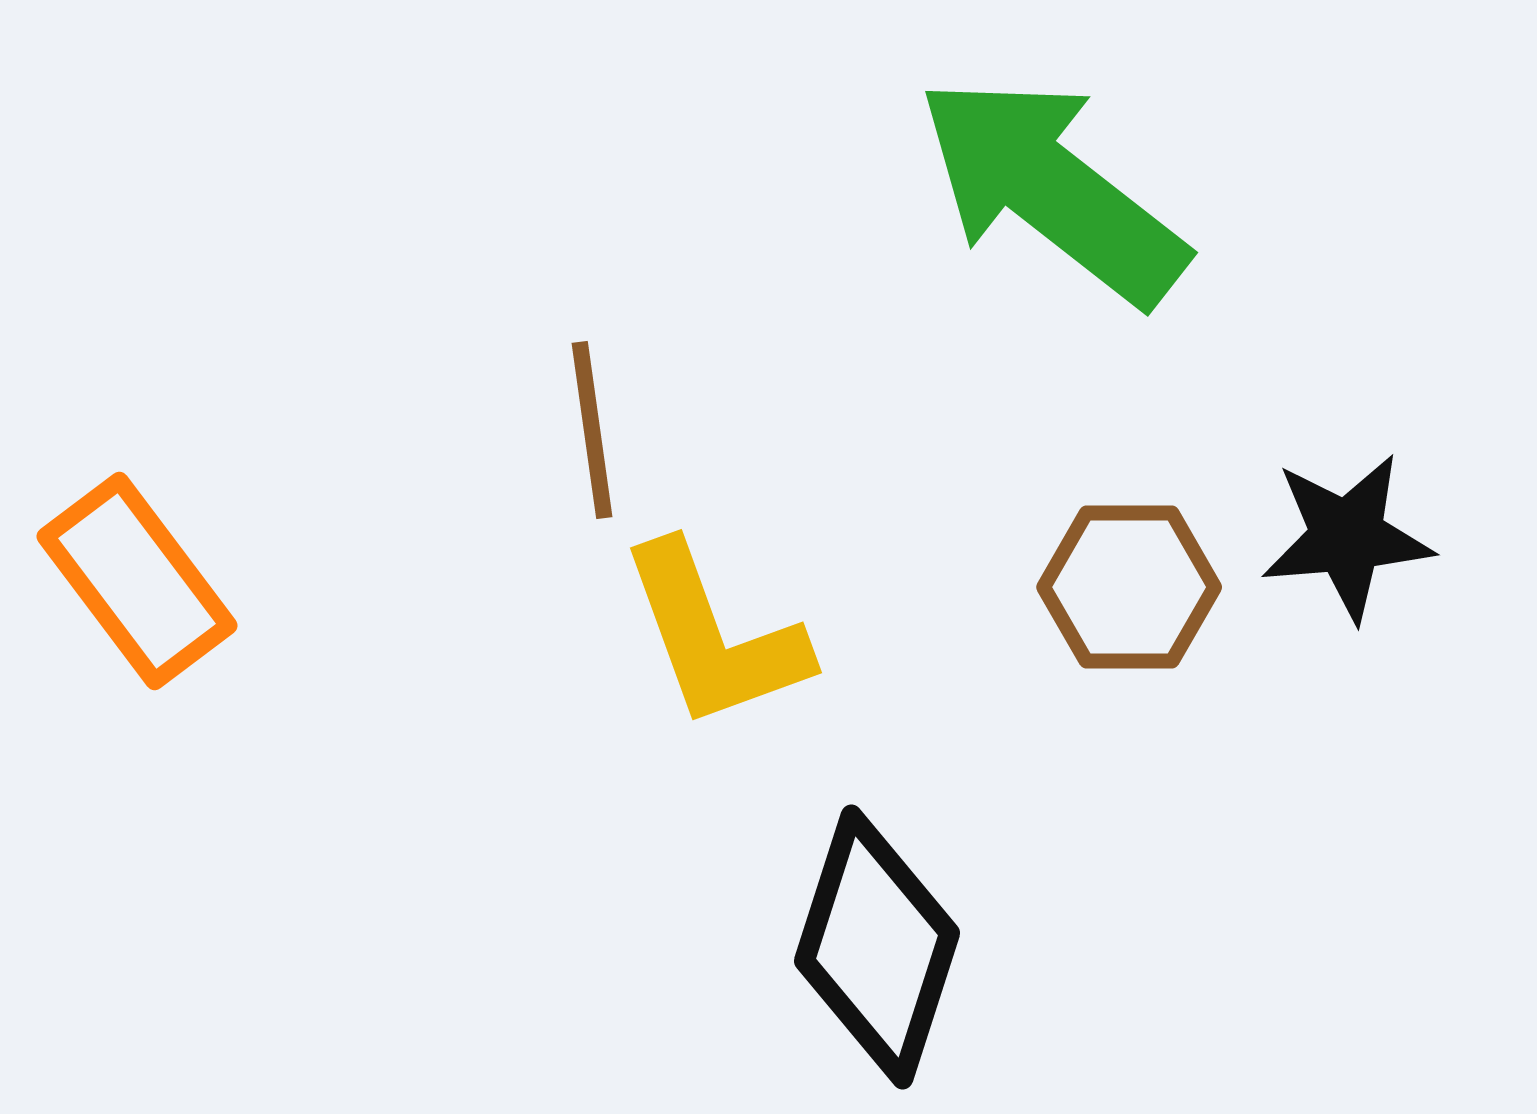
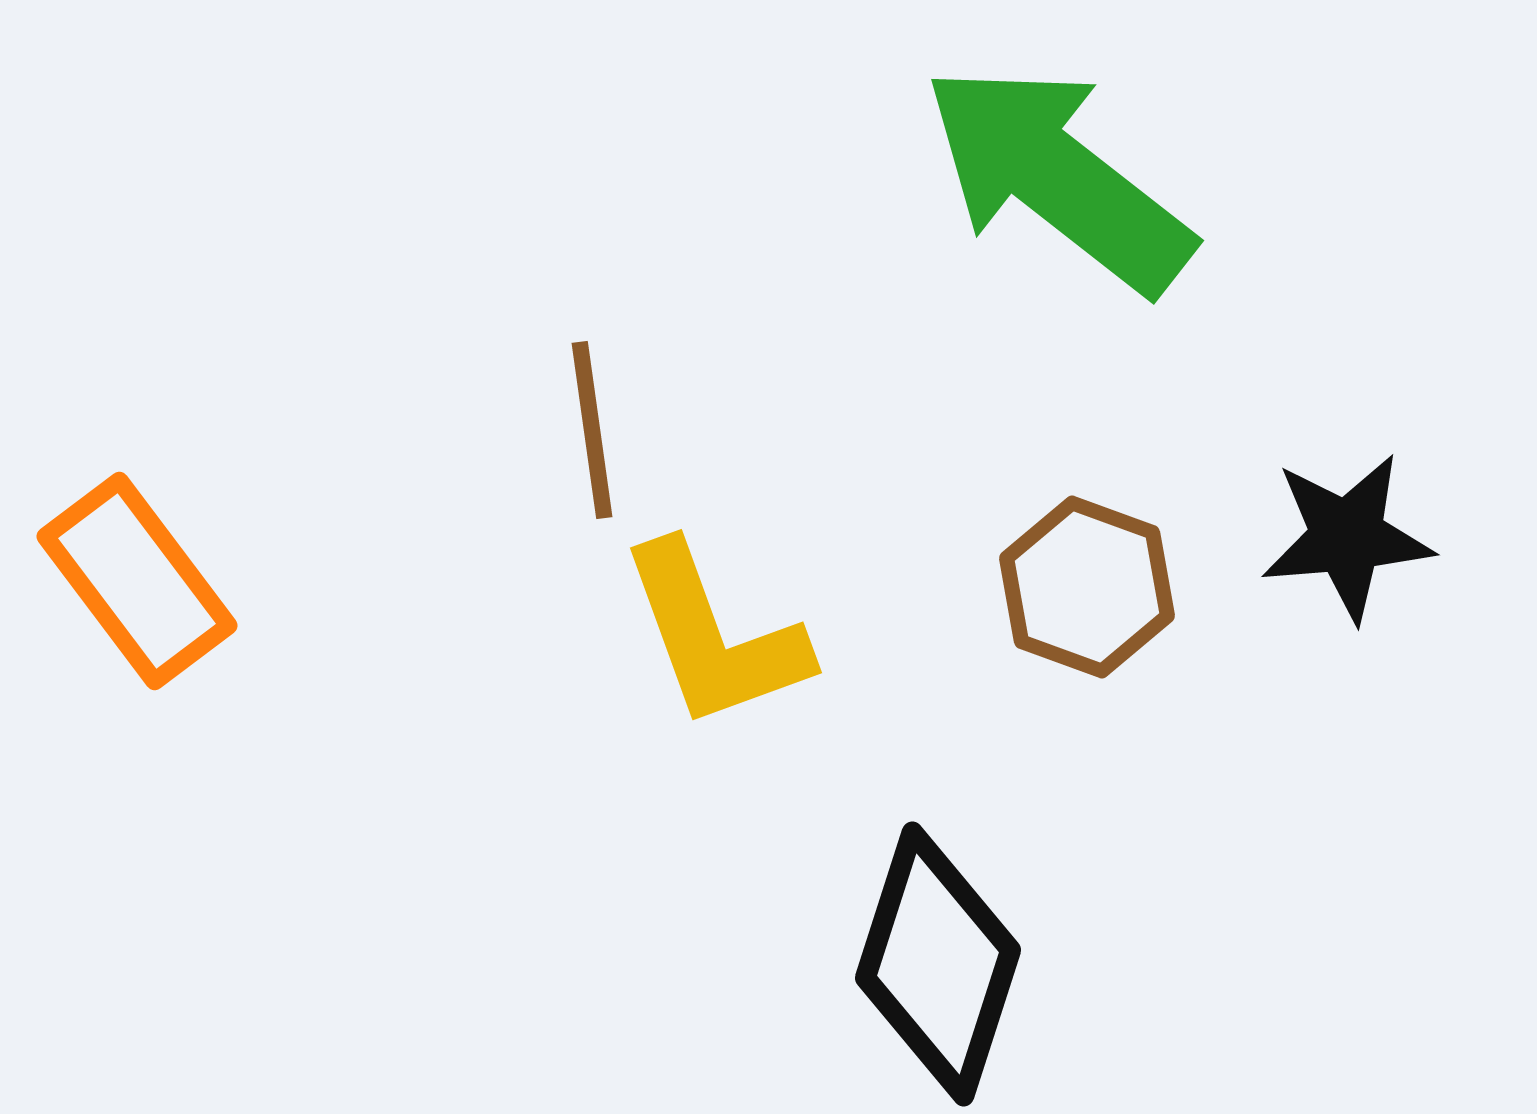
green arrow: moved 6 px right, 12 px up
brown hexagon: moved 42 px left; rotated 20 degrees clockwise
black diamond: moved 61 px right, 17 px down
